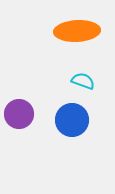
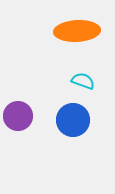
purple circle: moved 1 px left, 2 px down
blue circle: moved 1 px right
